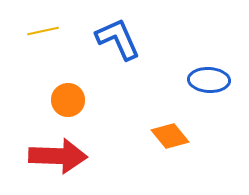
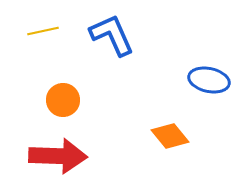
blue L-shape: moved 6 px left, 4 px up
blue ellipse: rotated 9 degrees clockwise
orange circle: moved 5 px left
